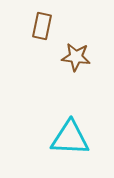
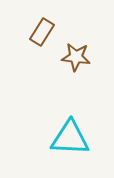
brown rectangle: moved 6 px down; rotated 20 degrees clockwise
